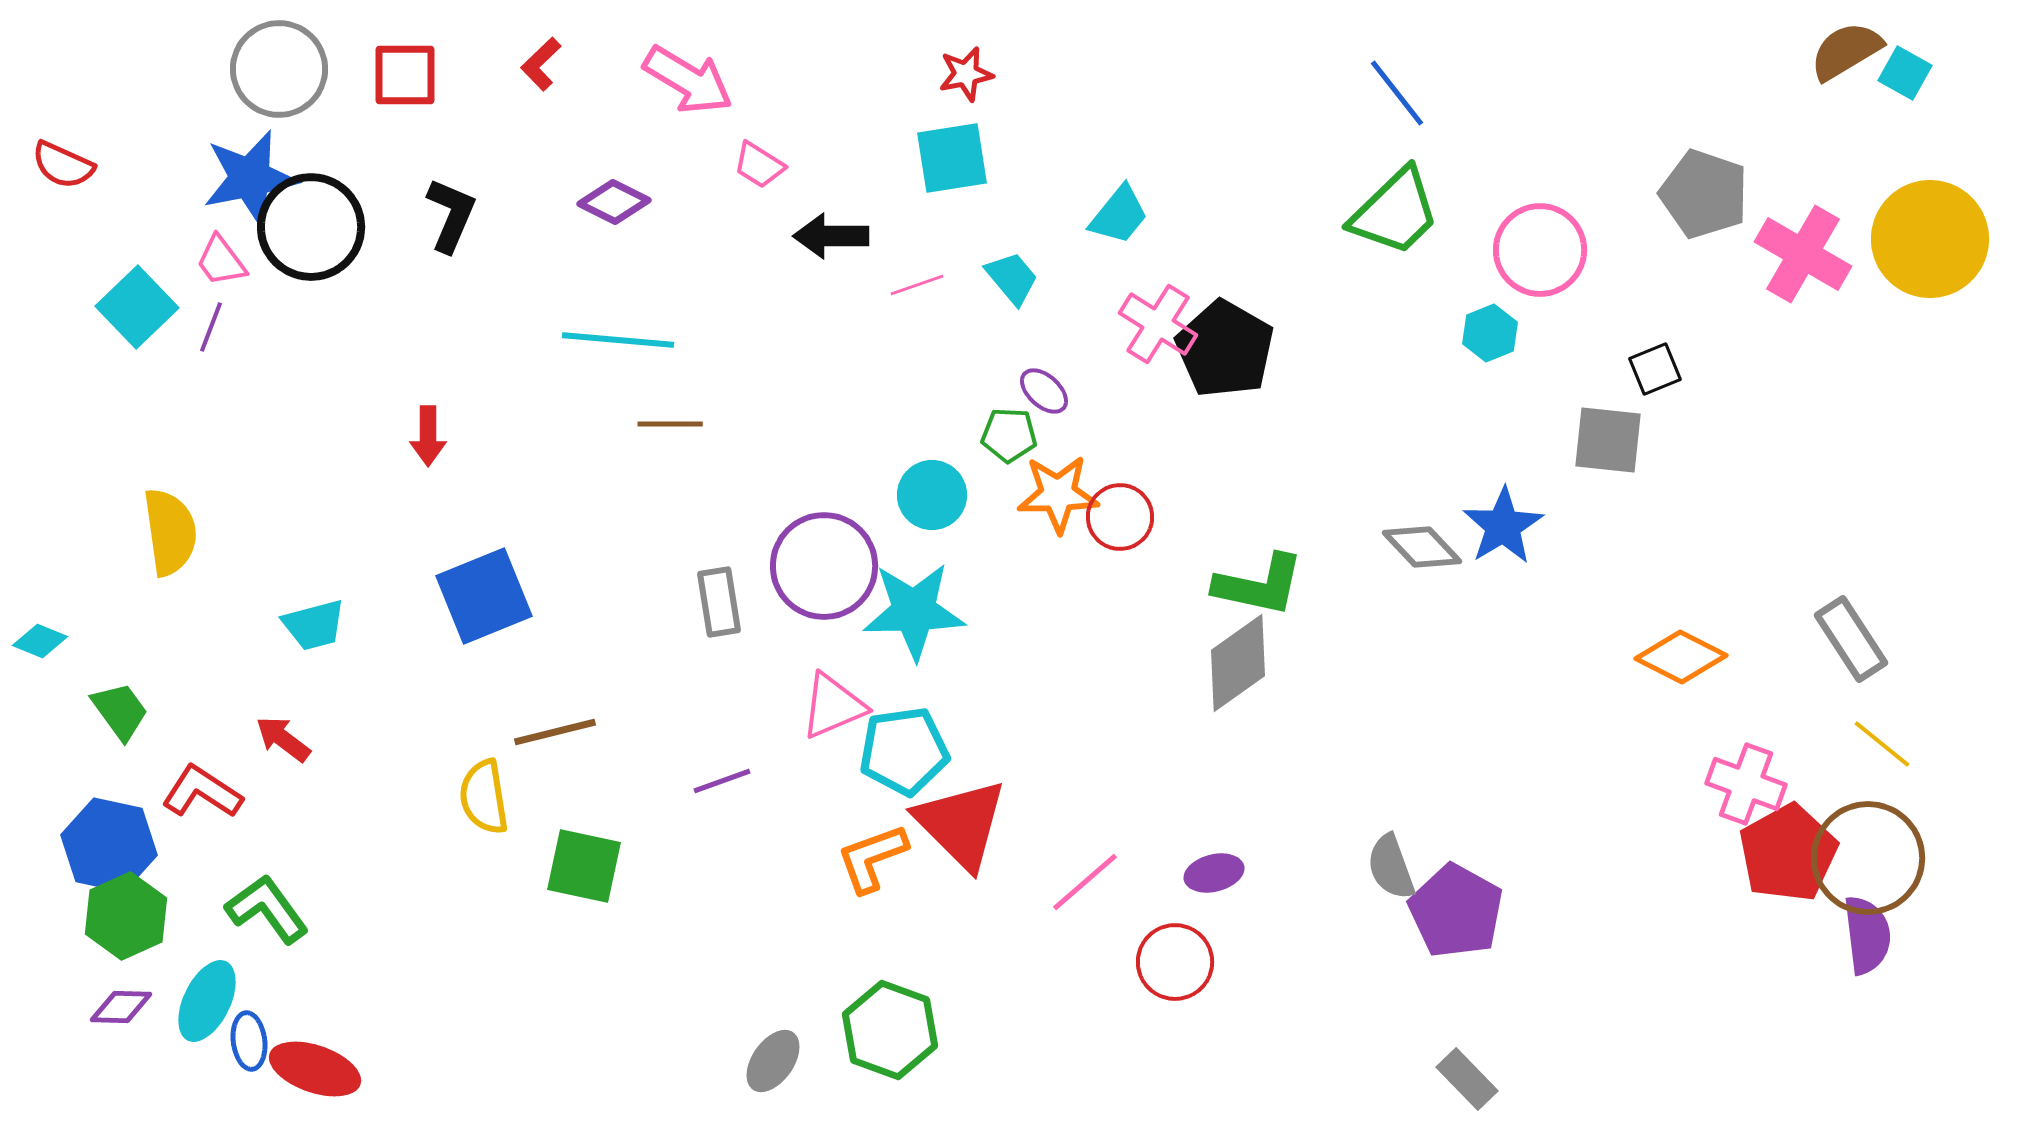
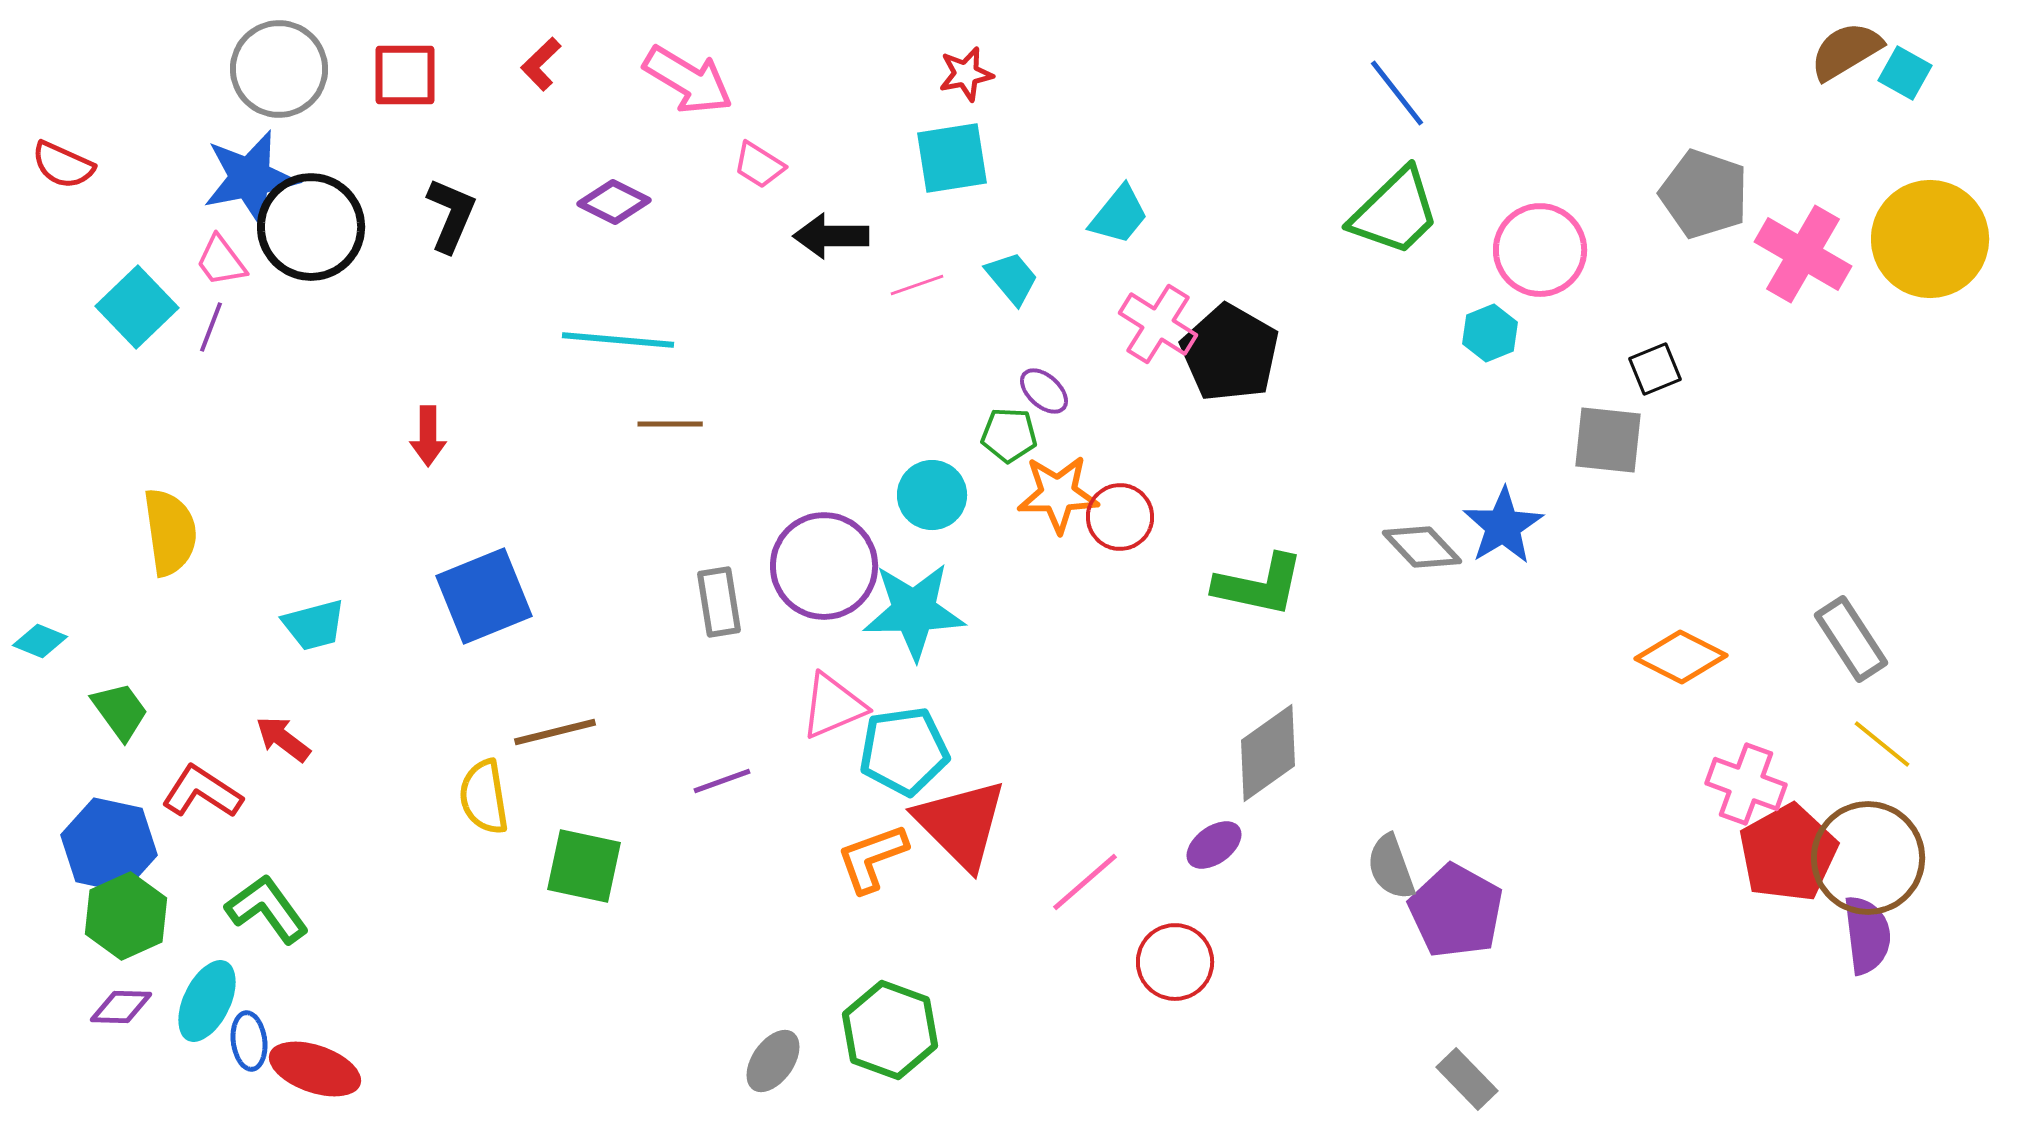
black pentagon at (1225, 349): moved 5 px right, 4 px down
gray diamond at (1238, 663): moved 30 px right, 90 px down
purple ellipse at (1214, 873): moved 28 px up; rotated 22 degrees counterclockwise
